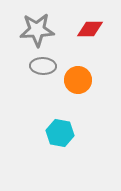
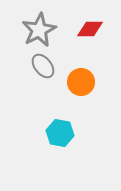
gray star: moved 2 px right; rotated 24 degrees counterclockwise
gray ellipse: rotated 50 degrees clockwise
orange circle: moved 3 px right, 2 px down
